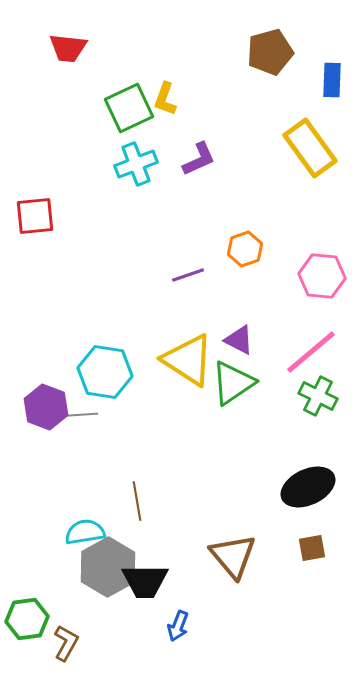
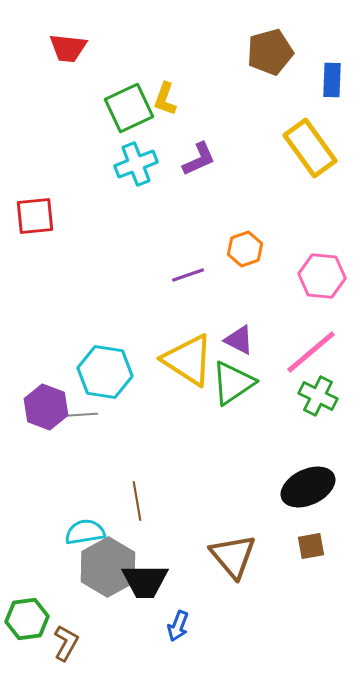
brown square: moved 1 px left, 2 px up
